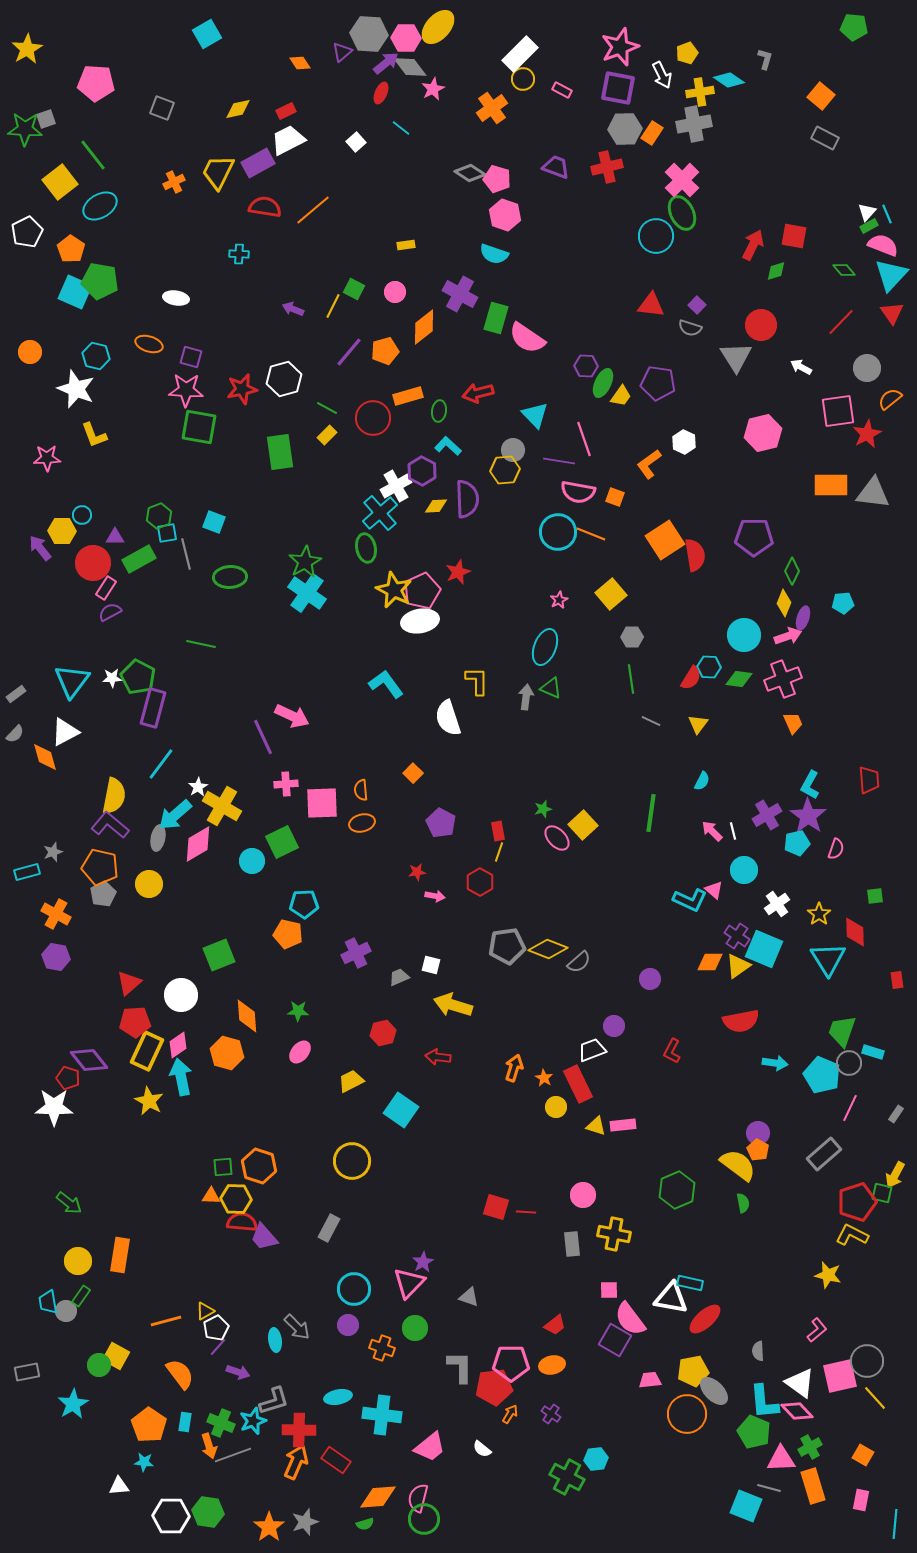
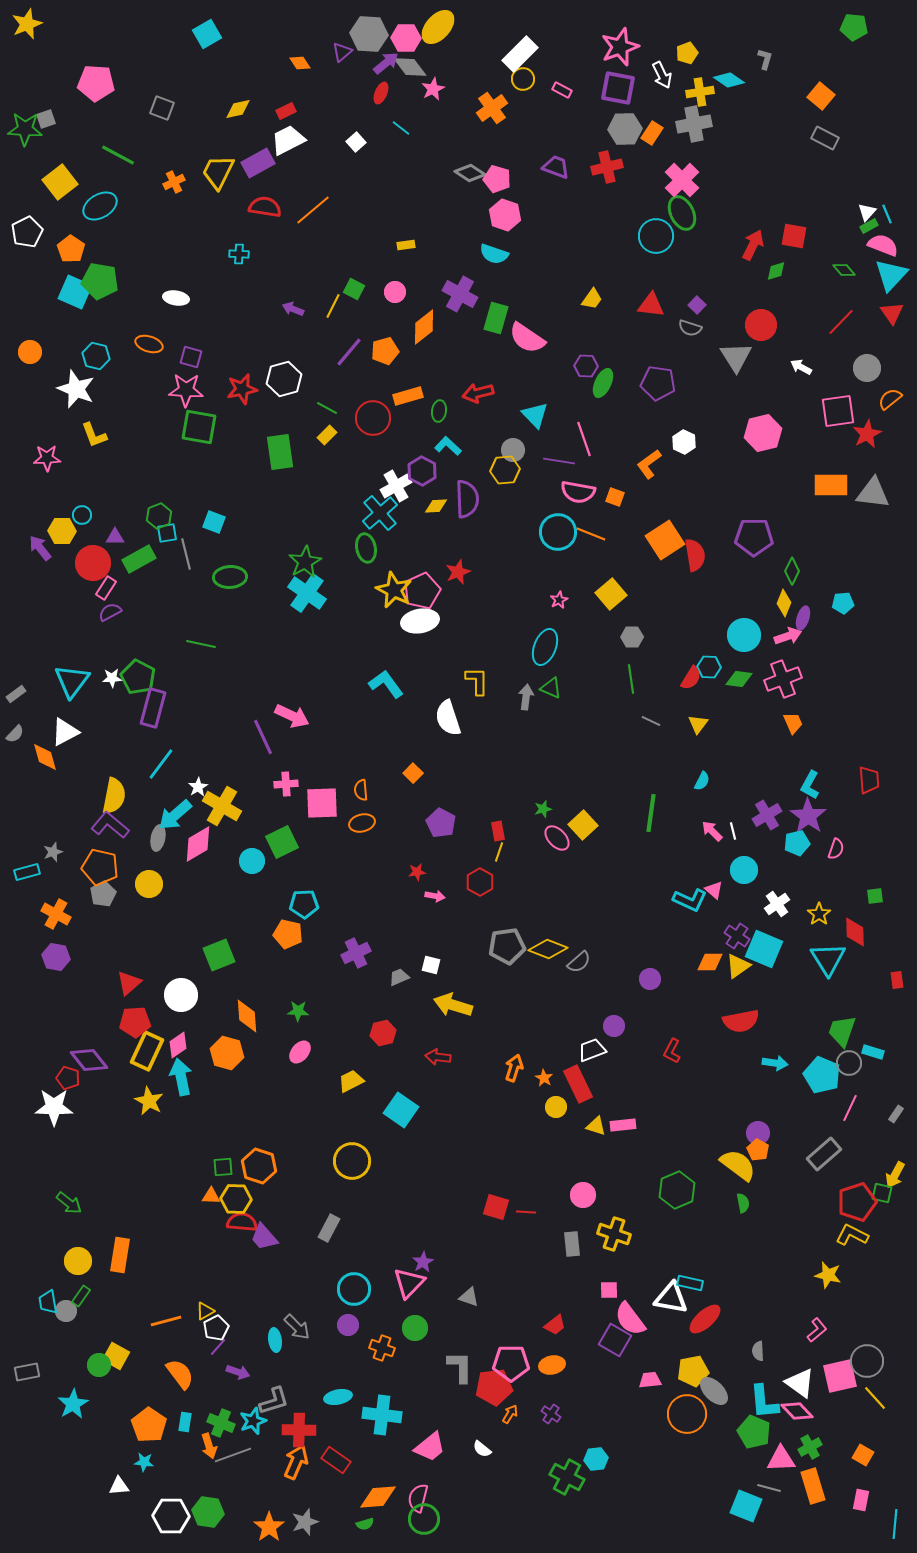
yellow star at (27, 49): moved 25 px up; rotated 8 degrees clockwise
green line at (93, 155): moved 25 px right; rotated 24 degrees counterclockwise
yellow trapezoid at (621, 396): moved 29 px left, 97 px up
yellow cross at (614, 1234): rotated 8 degrees clockwise
